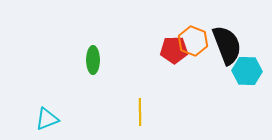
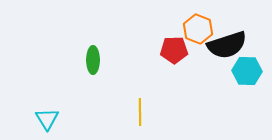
orange hexagon: moved 5 px right, 12 px up
black semicircle: rotated 93 degrees clockwise
cyan triangle: rotated 40 degrees counterclockwise
